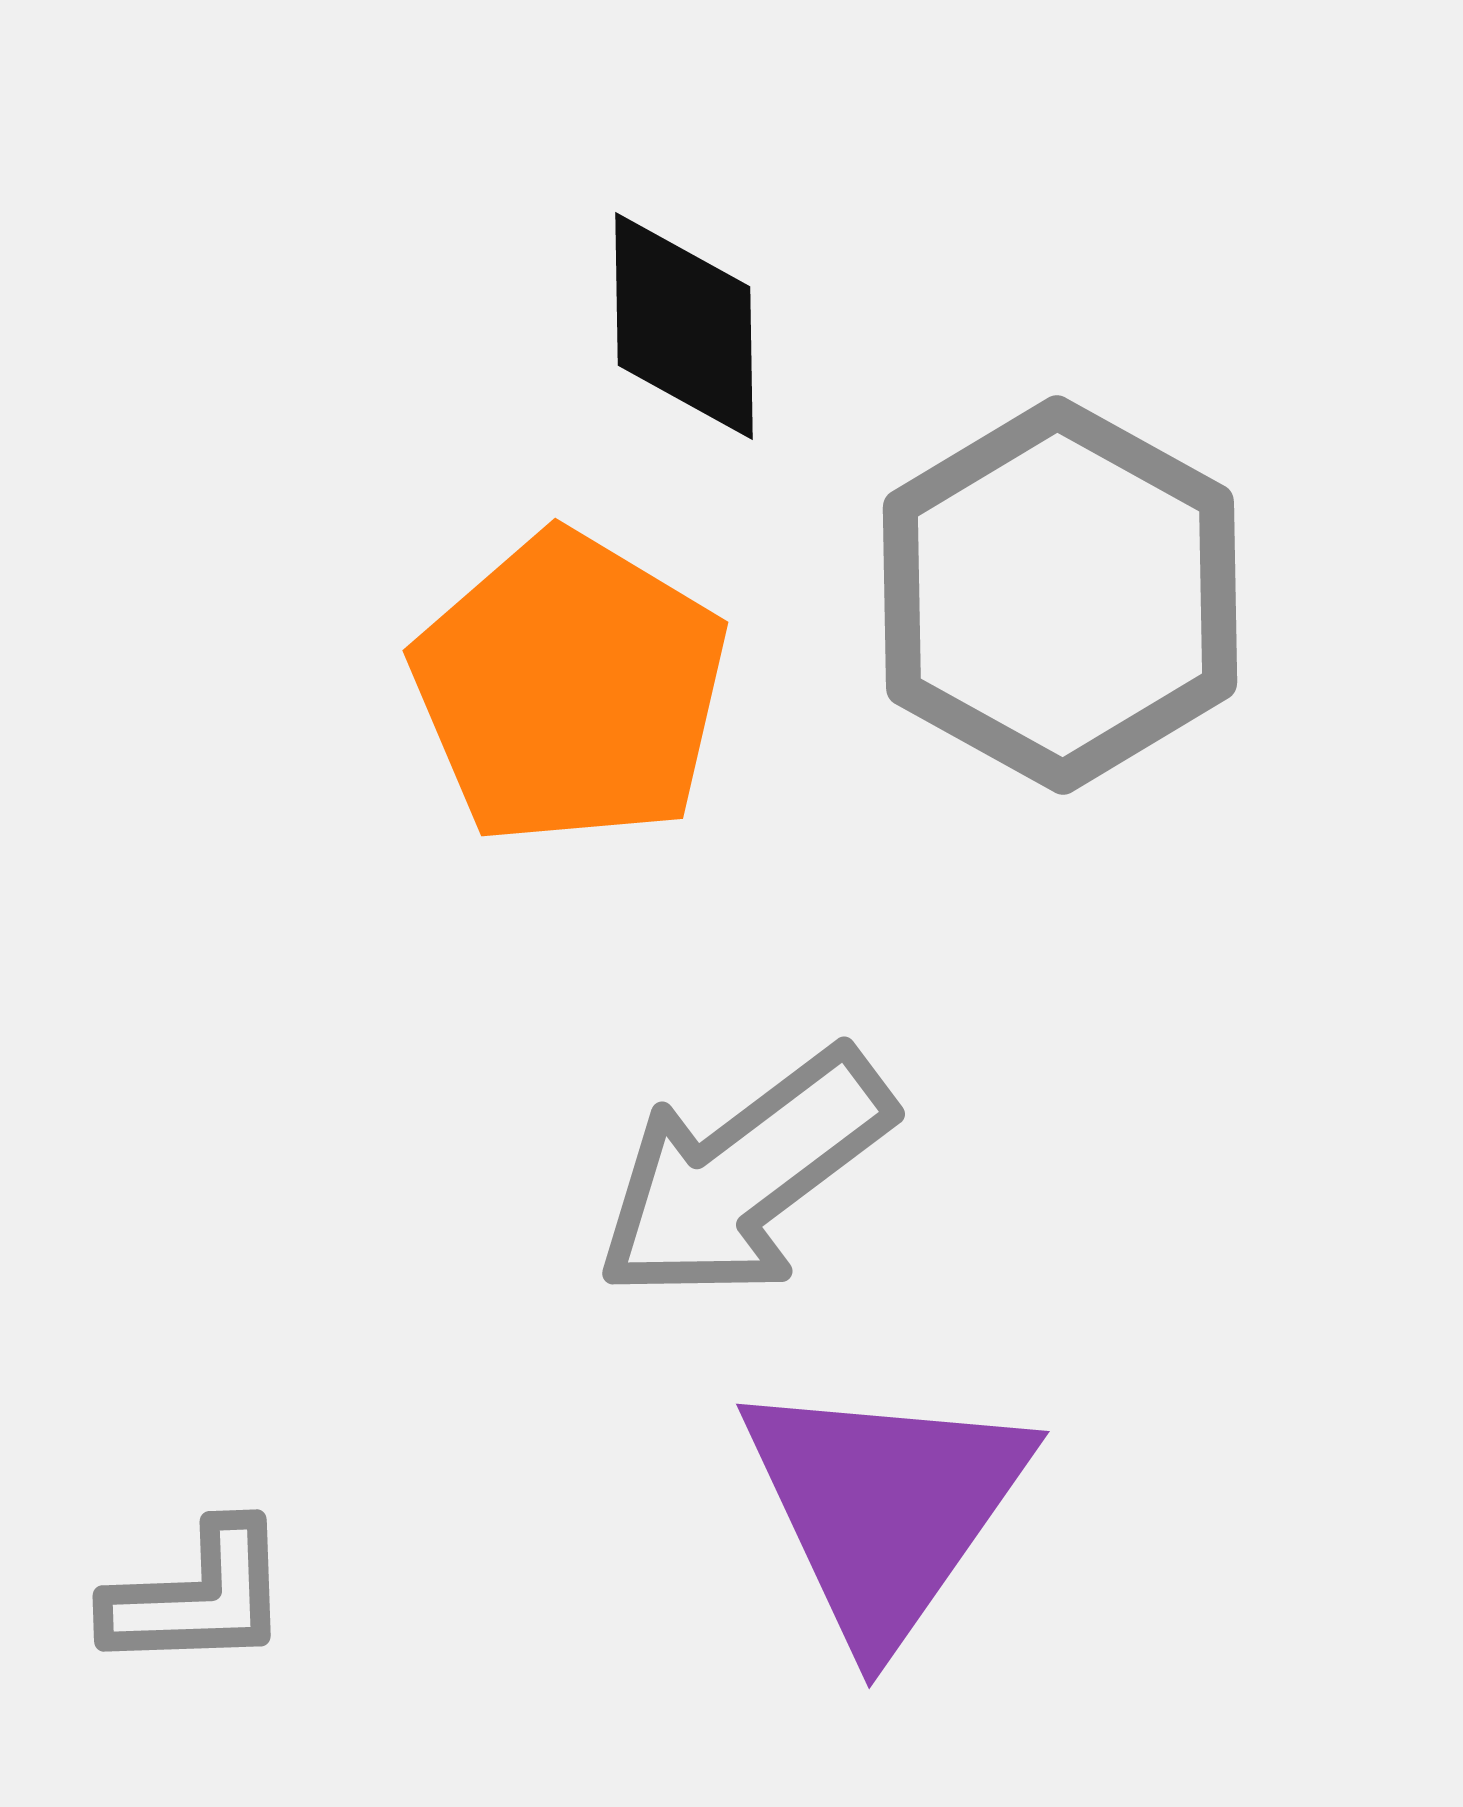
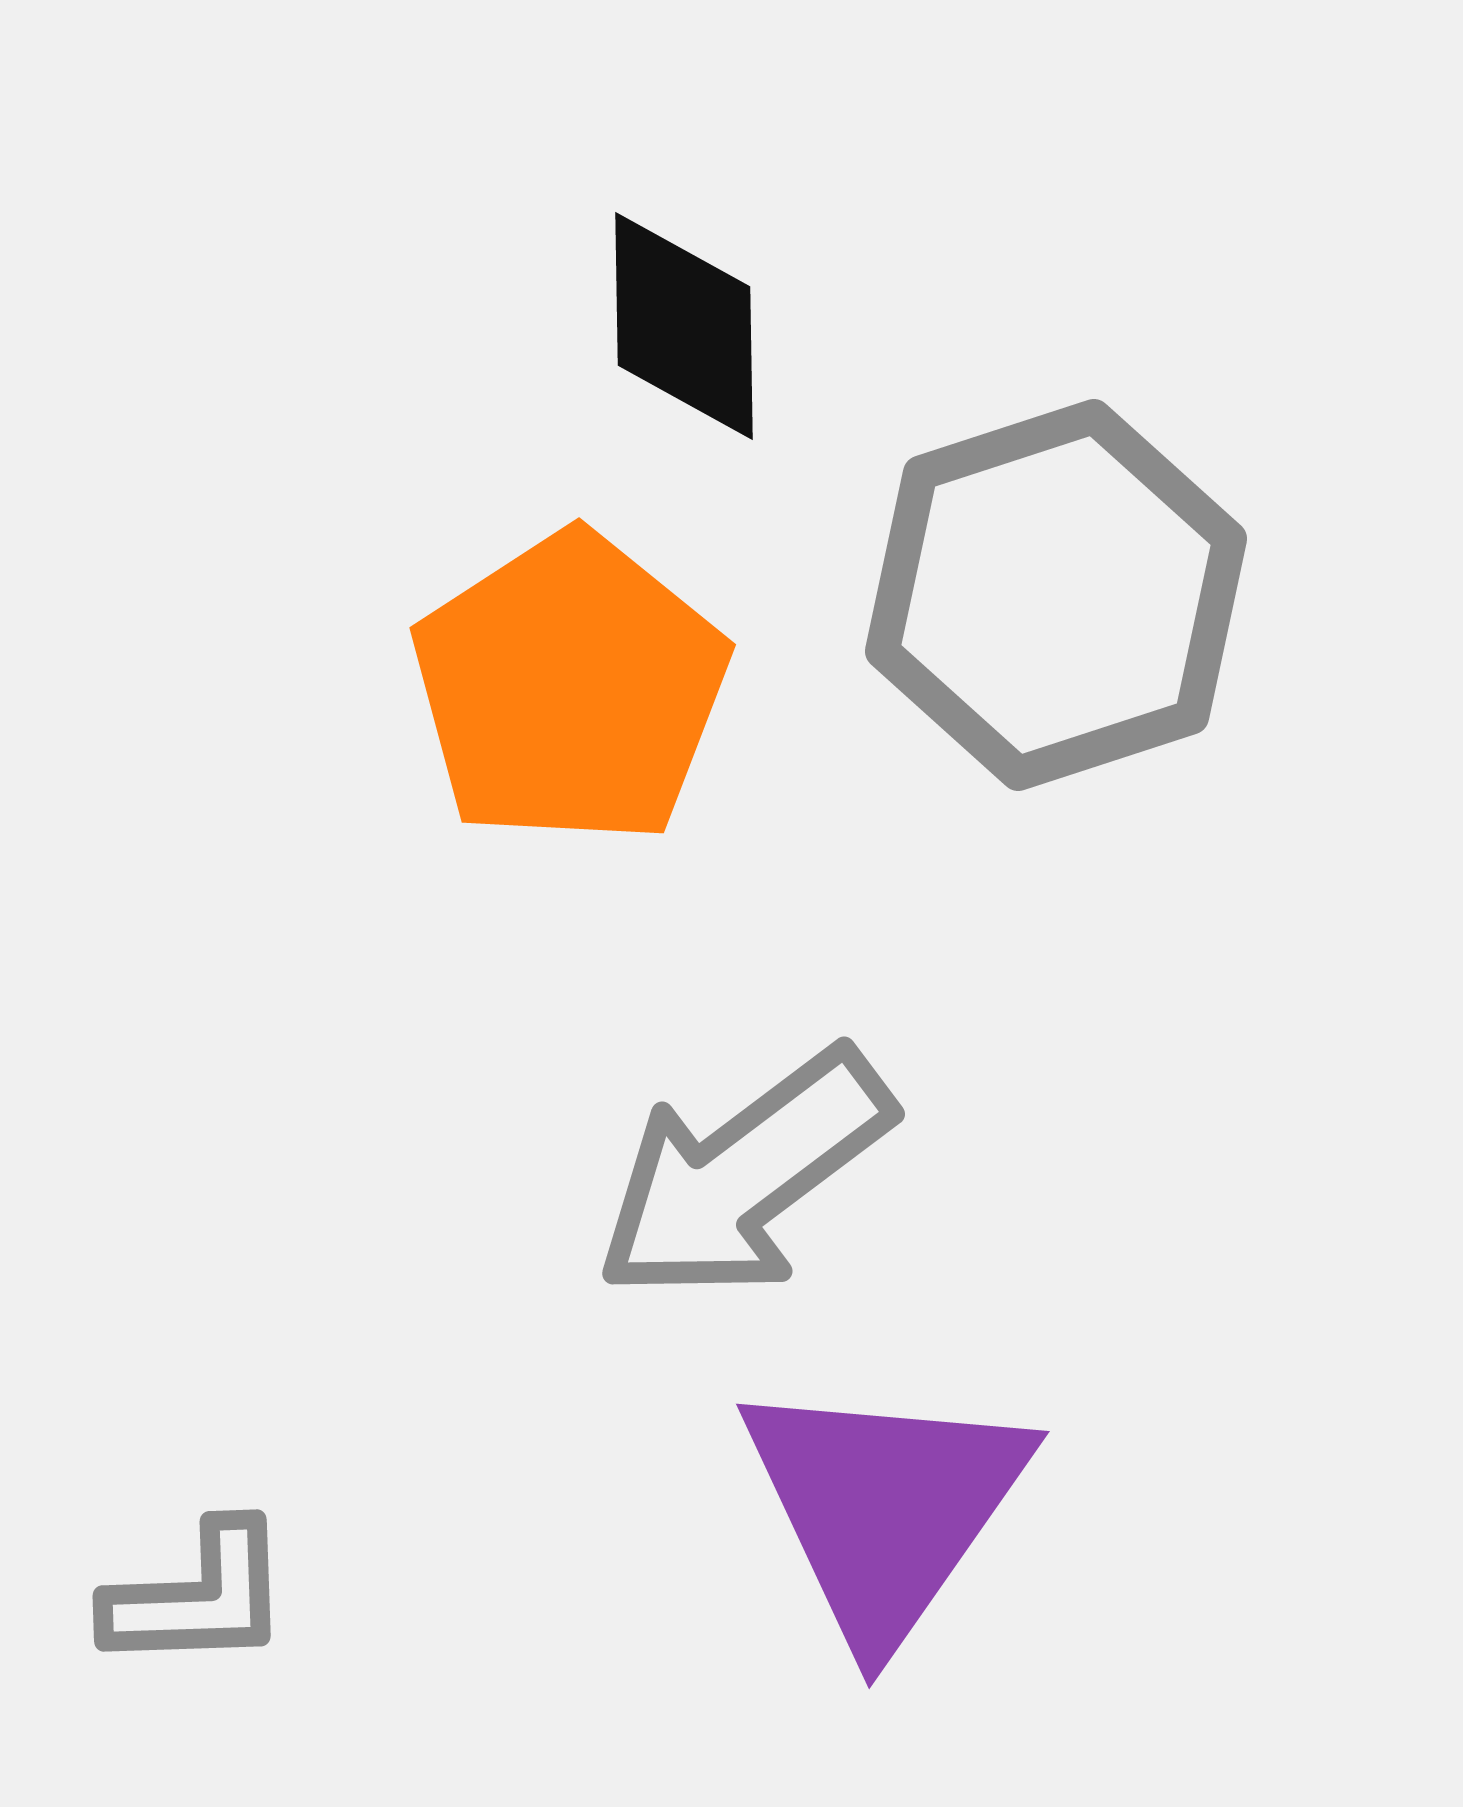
gray hexagon: moved 4 px left; rotated 13 degrees clockwise
orange pentagon: rotated 8 degrees clockwise
